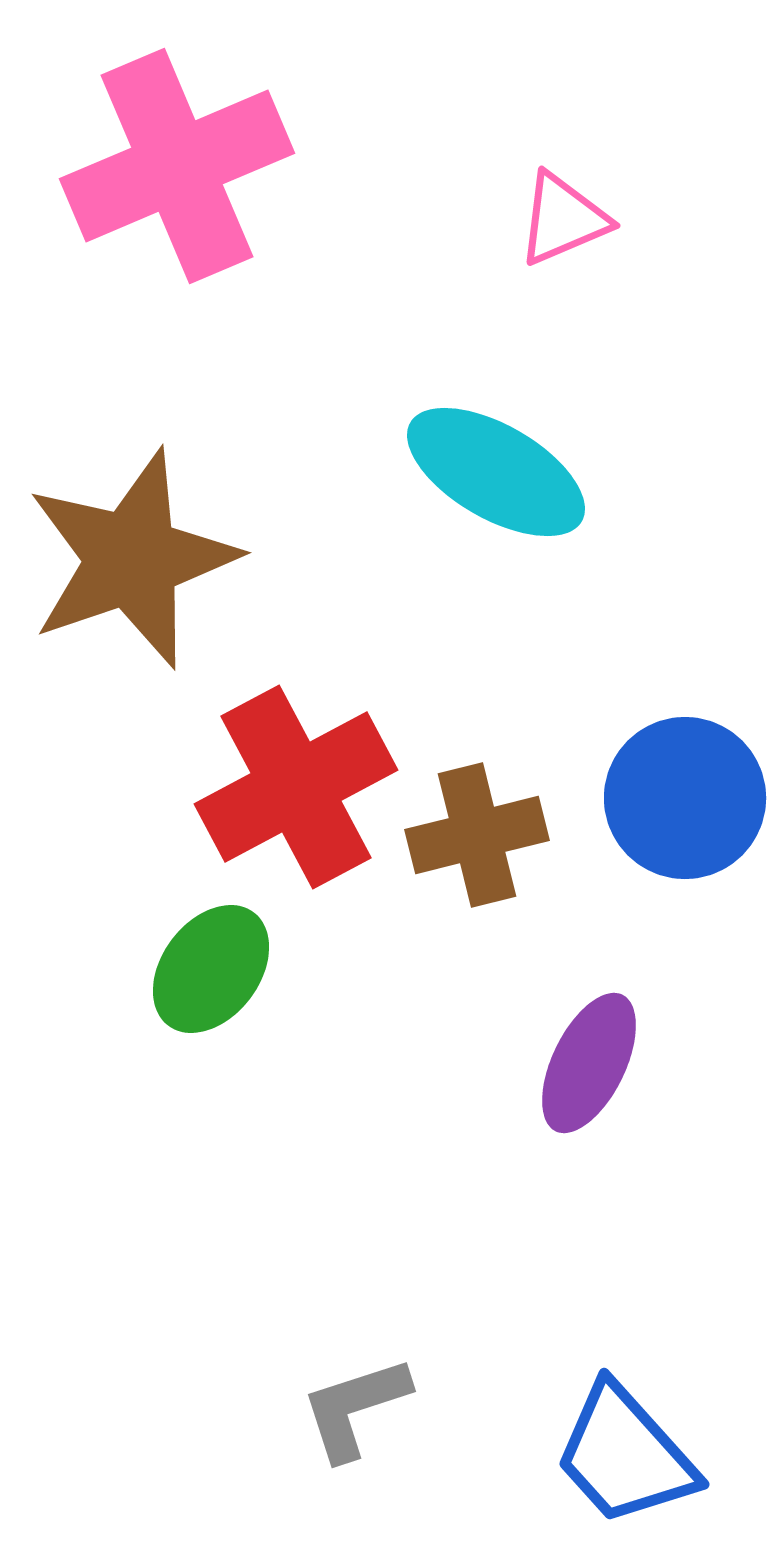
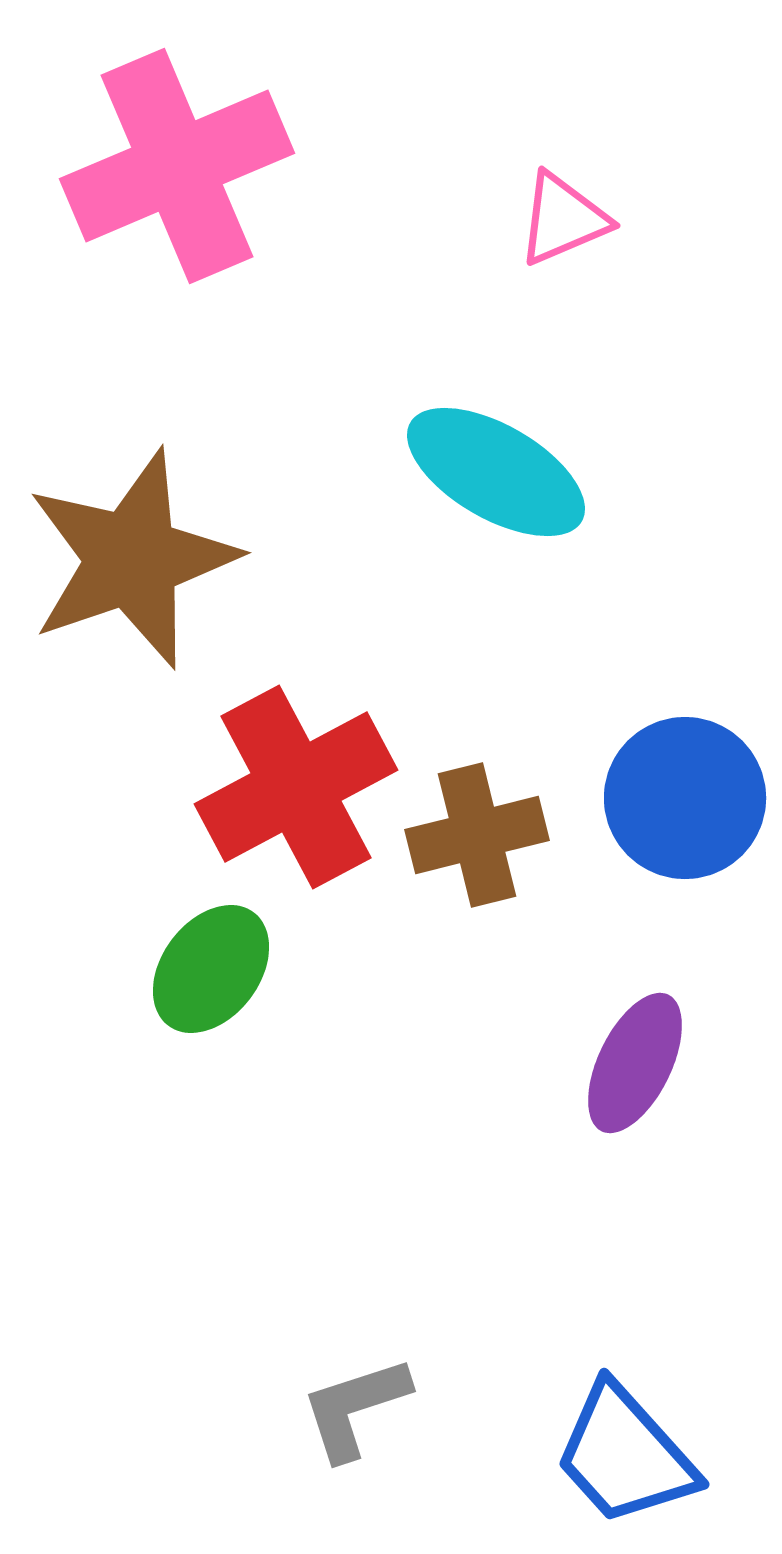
purple ellipse: moved 46 px right
